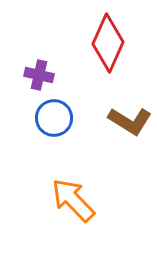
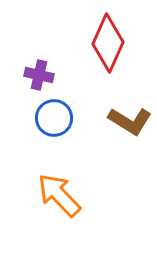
orange arrow: moved 14 px left, 5 px up
